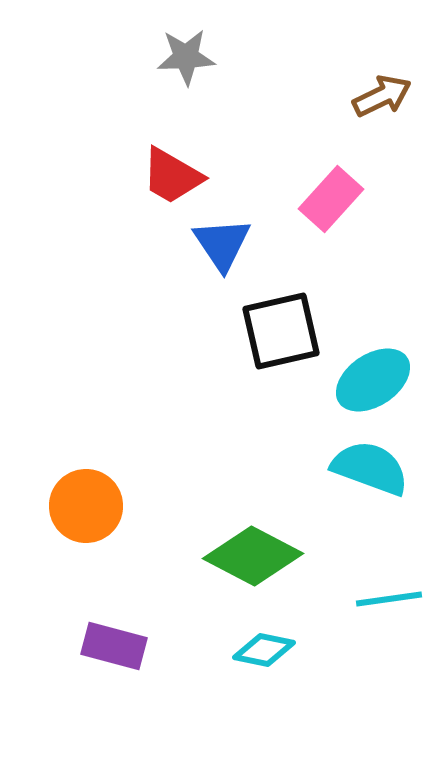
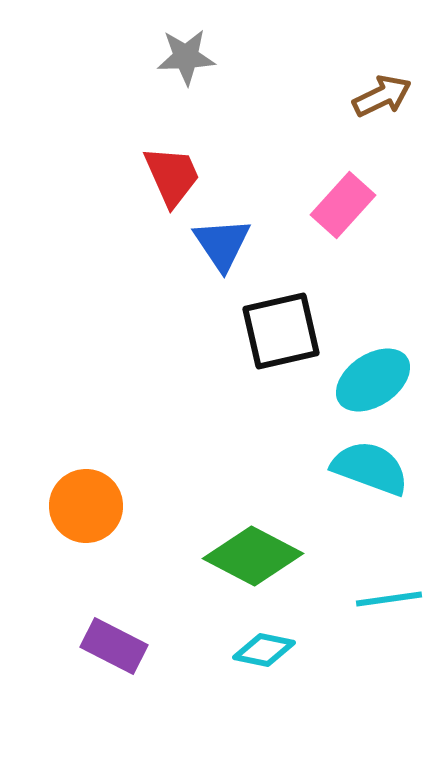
red trapezoid: rotated 144 degrees counterclockwise
pink rectangle: moved 12 px right, 6 px down
purple rectangle: rotated 12 degrees clockwise
